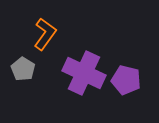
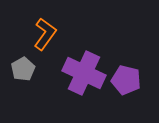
gray pentagon: rotated 10 degrees clockwise
